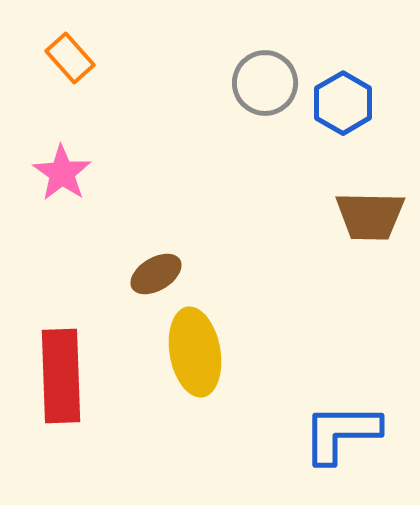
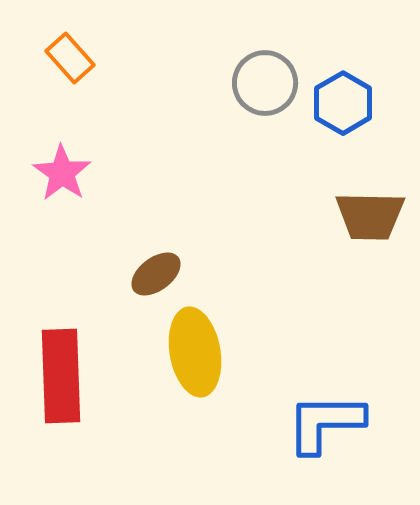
brown ellipse: rotated 6 degrees counterclockwise
blue L-shape: moved 16 px left, 10 px up
